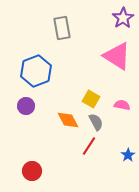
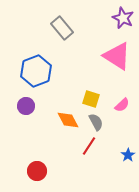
purple star: rotated 15 degrees counterclockwise
gray rectangle: rotated 30 degrees counterclockwise
yellow square: rotated 12 degrees counterclockwise
pink semicircle: rotated 126 degrees clockwise
red circle: moved 5 px right
